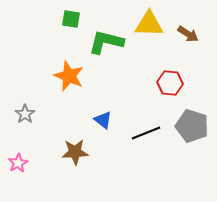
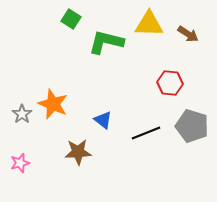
green square: rotated 24 degrees clockwise
orange star: moved 16 px left, 28 px down
gray star: moved 3 px left
brown star: moved 3 px right
pink star: moved 2 px right; rotated 12 degrees clockwise
